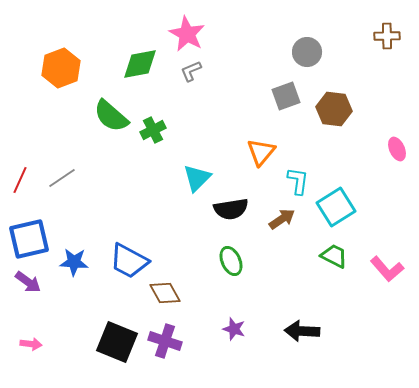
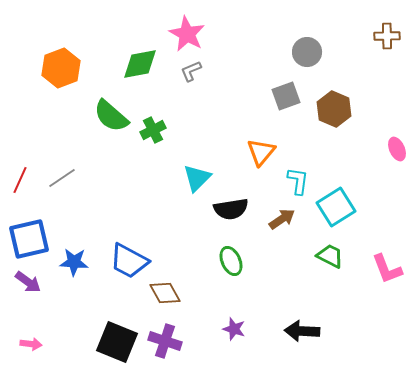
brown hexagon: rotated 16 degrees clockwise
green trapezoid: moved 4 px left
pink L-shape: rotated 20 degrees clockwise
